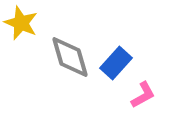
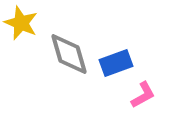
gray diamond: moved 1 px left, 3 px up
blue rectangle: rotated 28 degrees clockwise
